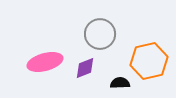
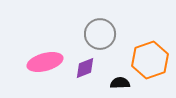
orange hexagon: moved 1 px right, 1 px up; rotated 6 degrees counterclockwise
